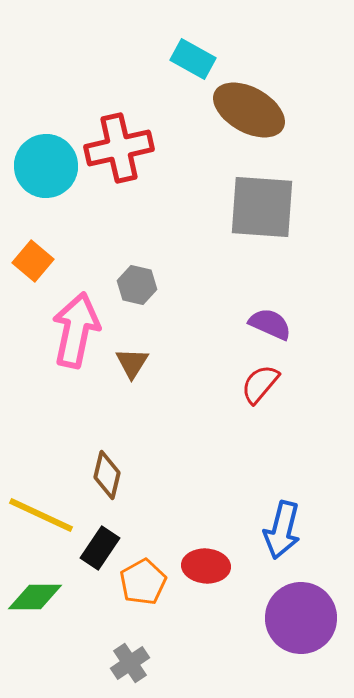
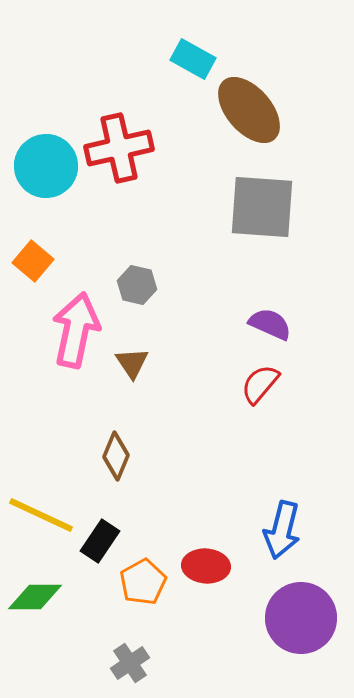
brown ellipse: rotated 20 degrees clockwise
brown triangle: rotated 6 degrees counterclockwise
brown diamond: moved 9 px right, 19 px up; rotated 9 degrees clockwise
black rectangle: moved 7 px up
